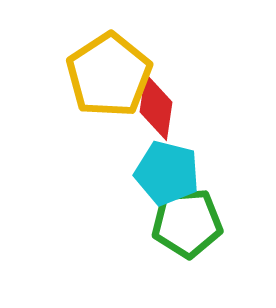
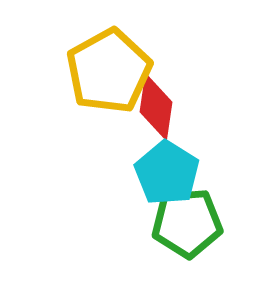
yellow pentagon: moved 4 px up; rotated 4 degrees clockwise
cyan pentagon: rotated 18 degrees clockwise
